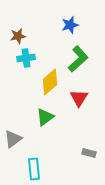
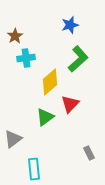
brown star: moved 3 px left; rotated 21 degrees counterclockwise
red triangle: moved 9 px left, 6 px down; rotated 12 degrees clockwise
gray rectangle: rotated 48 degrees clockwise
